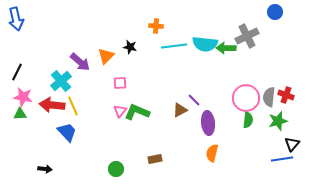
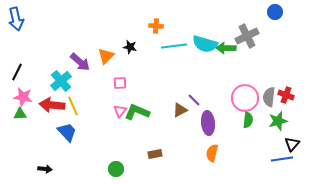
cyan semicircle: rotated 10 degrees clockwise
pink circle: moved 1 px left
brown rectangle: moved 5 px up
